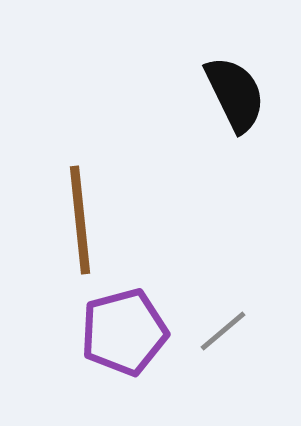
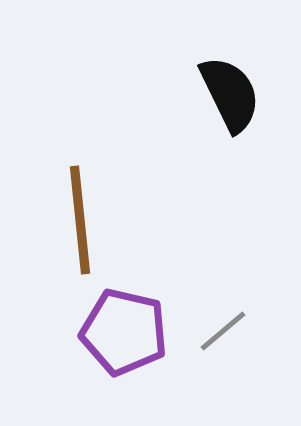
black semicircle: moved 5 px left
purple pentagon: rotated 28 degrees clockwise
